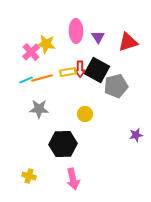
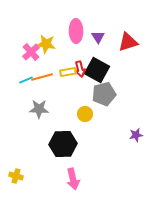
red arrow: rotated 14 degrees counterclockwise
orange line: moved 1 px up
gray pentagon: moved 12 px left, 8 px down
yellow cross: moved 13 px left
